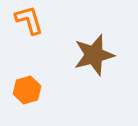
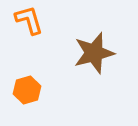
brown star: moved 2 px up
